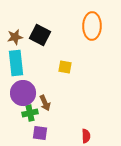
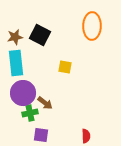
brown arrow: rotated 28 degrees counterclockwise
purple square: moved 1 px right, 2 px down
